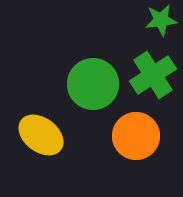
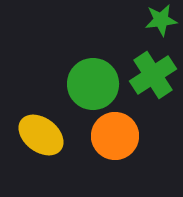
orange circle: moved 21 px left
